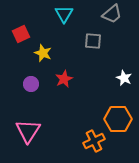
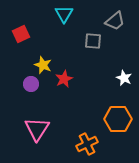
gray trapezoid: moved 3 px right, 7 px down
yellow star: moved 12 px down
pink triangle: moved 9 px right, 2 px up
orange cross: moved 7 px left, 3 px down
